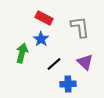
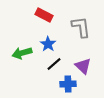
red rectangle: moved 3 px up
gray L-shape: moved 1 px right
blue star: moved 7 px right, 5 px down
green arrow: rotated 120 degrees counterclockwise
purple triangle: moved 2 px left, 4 px down
